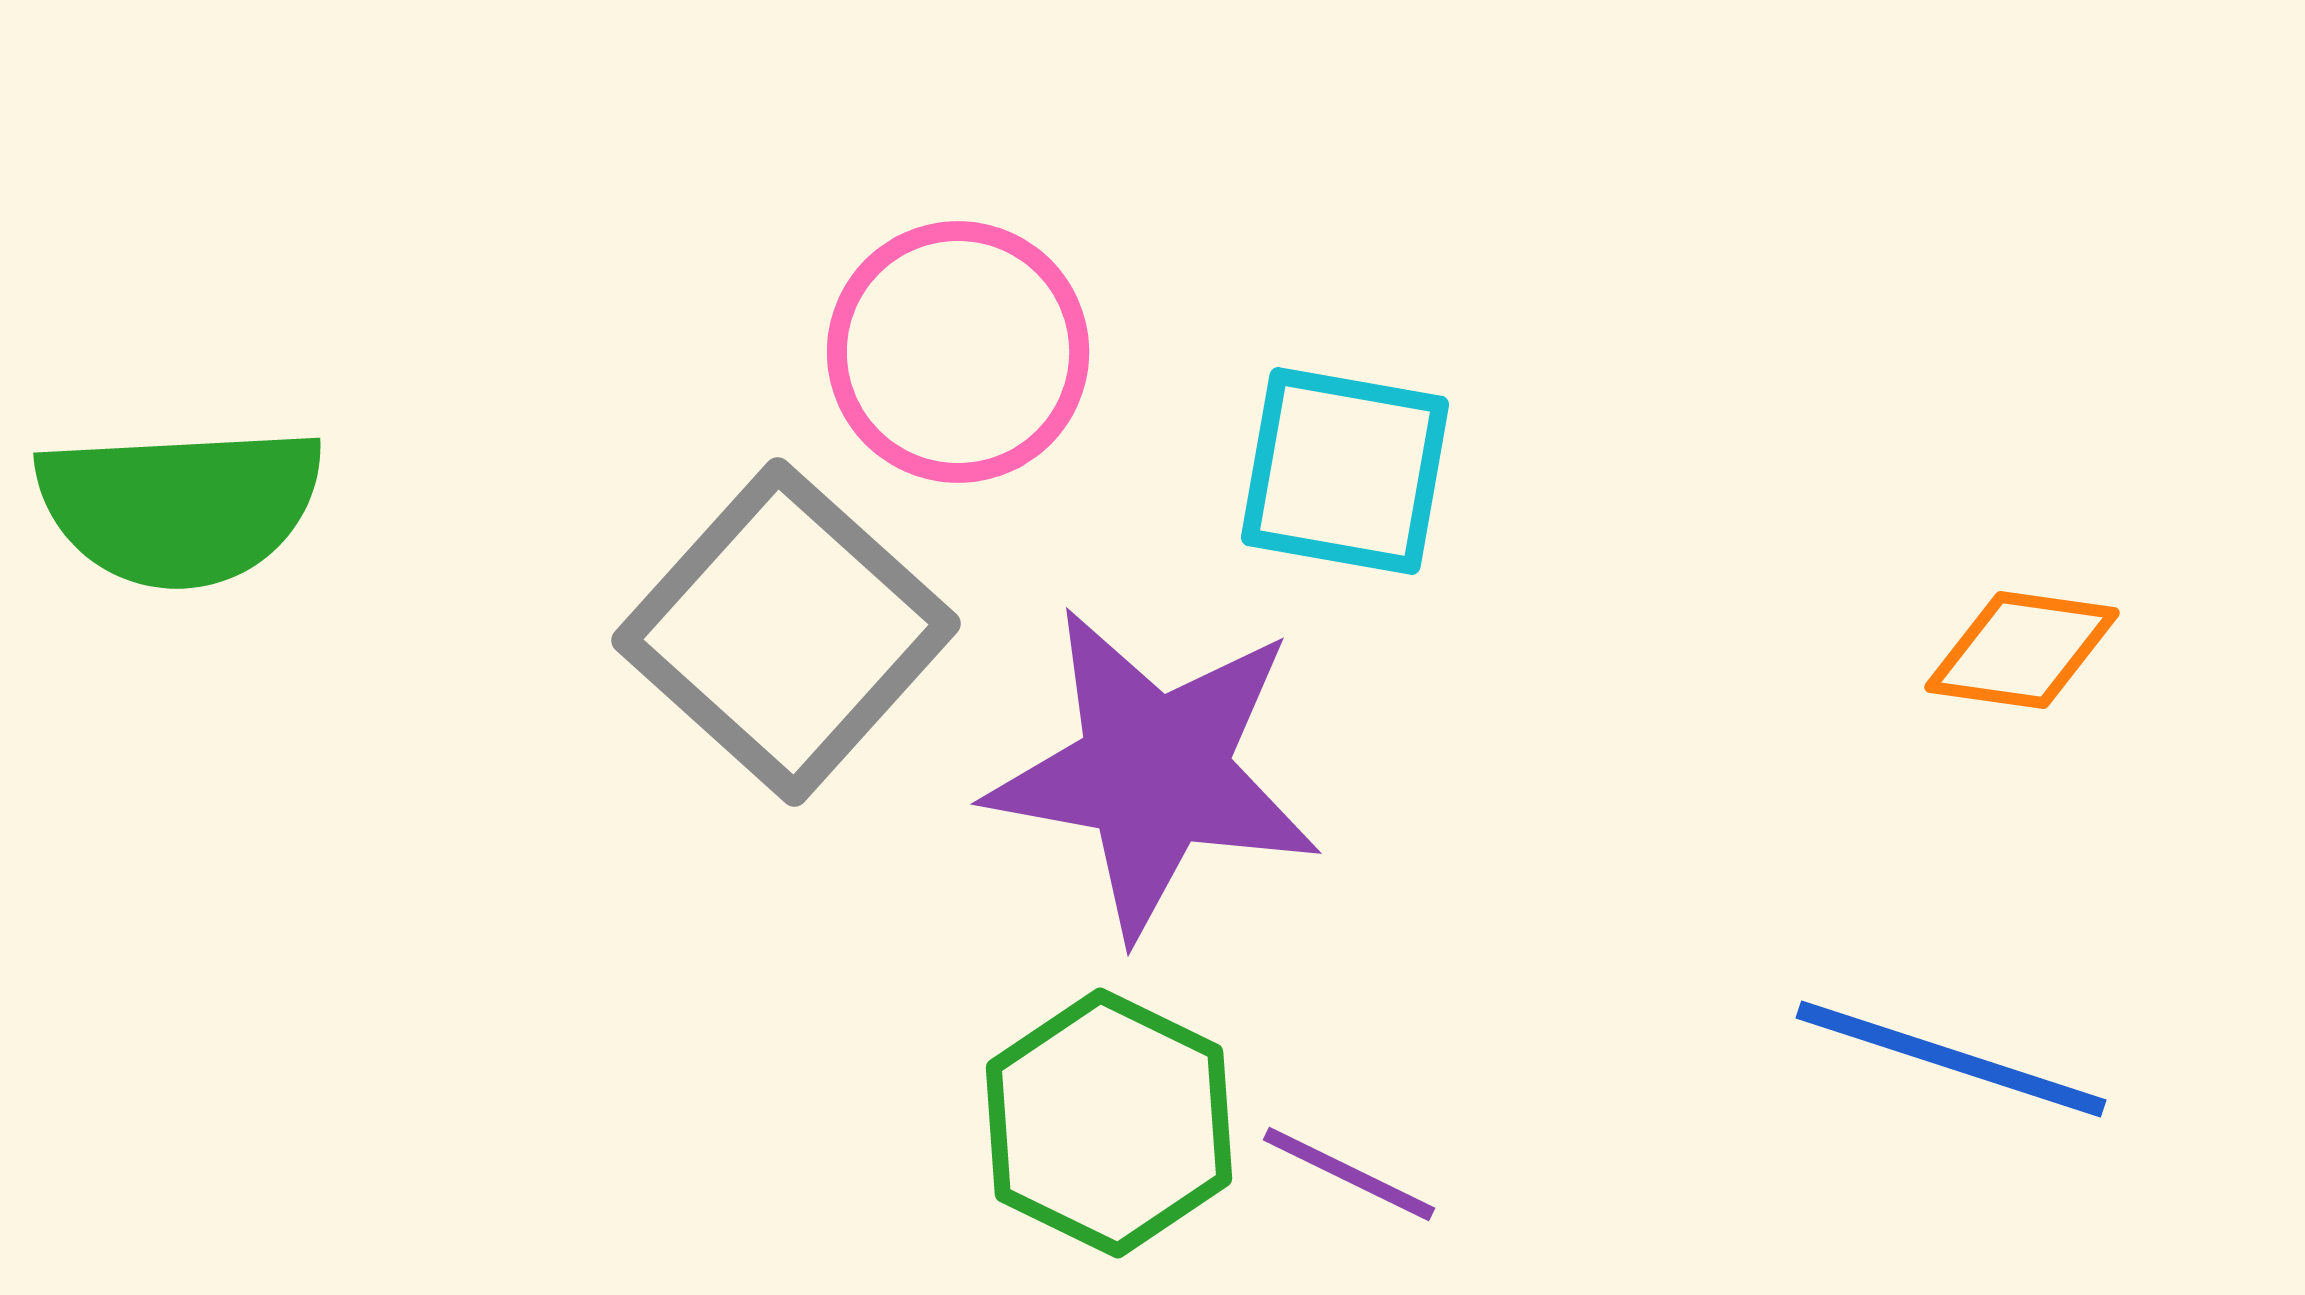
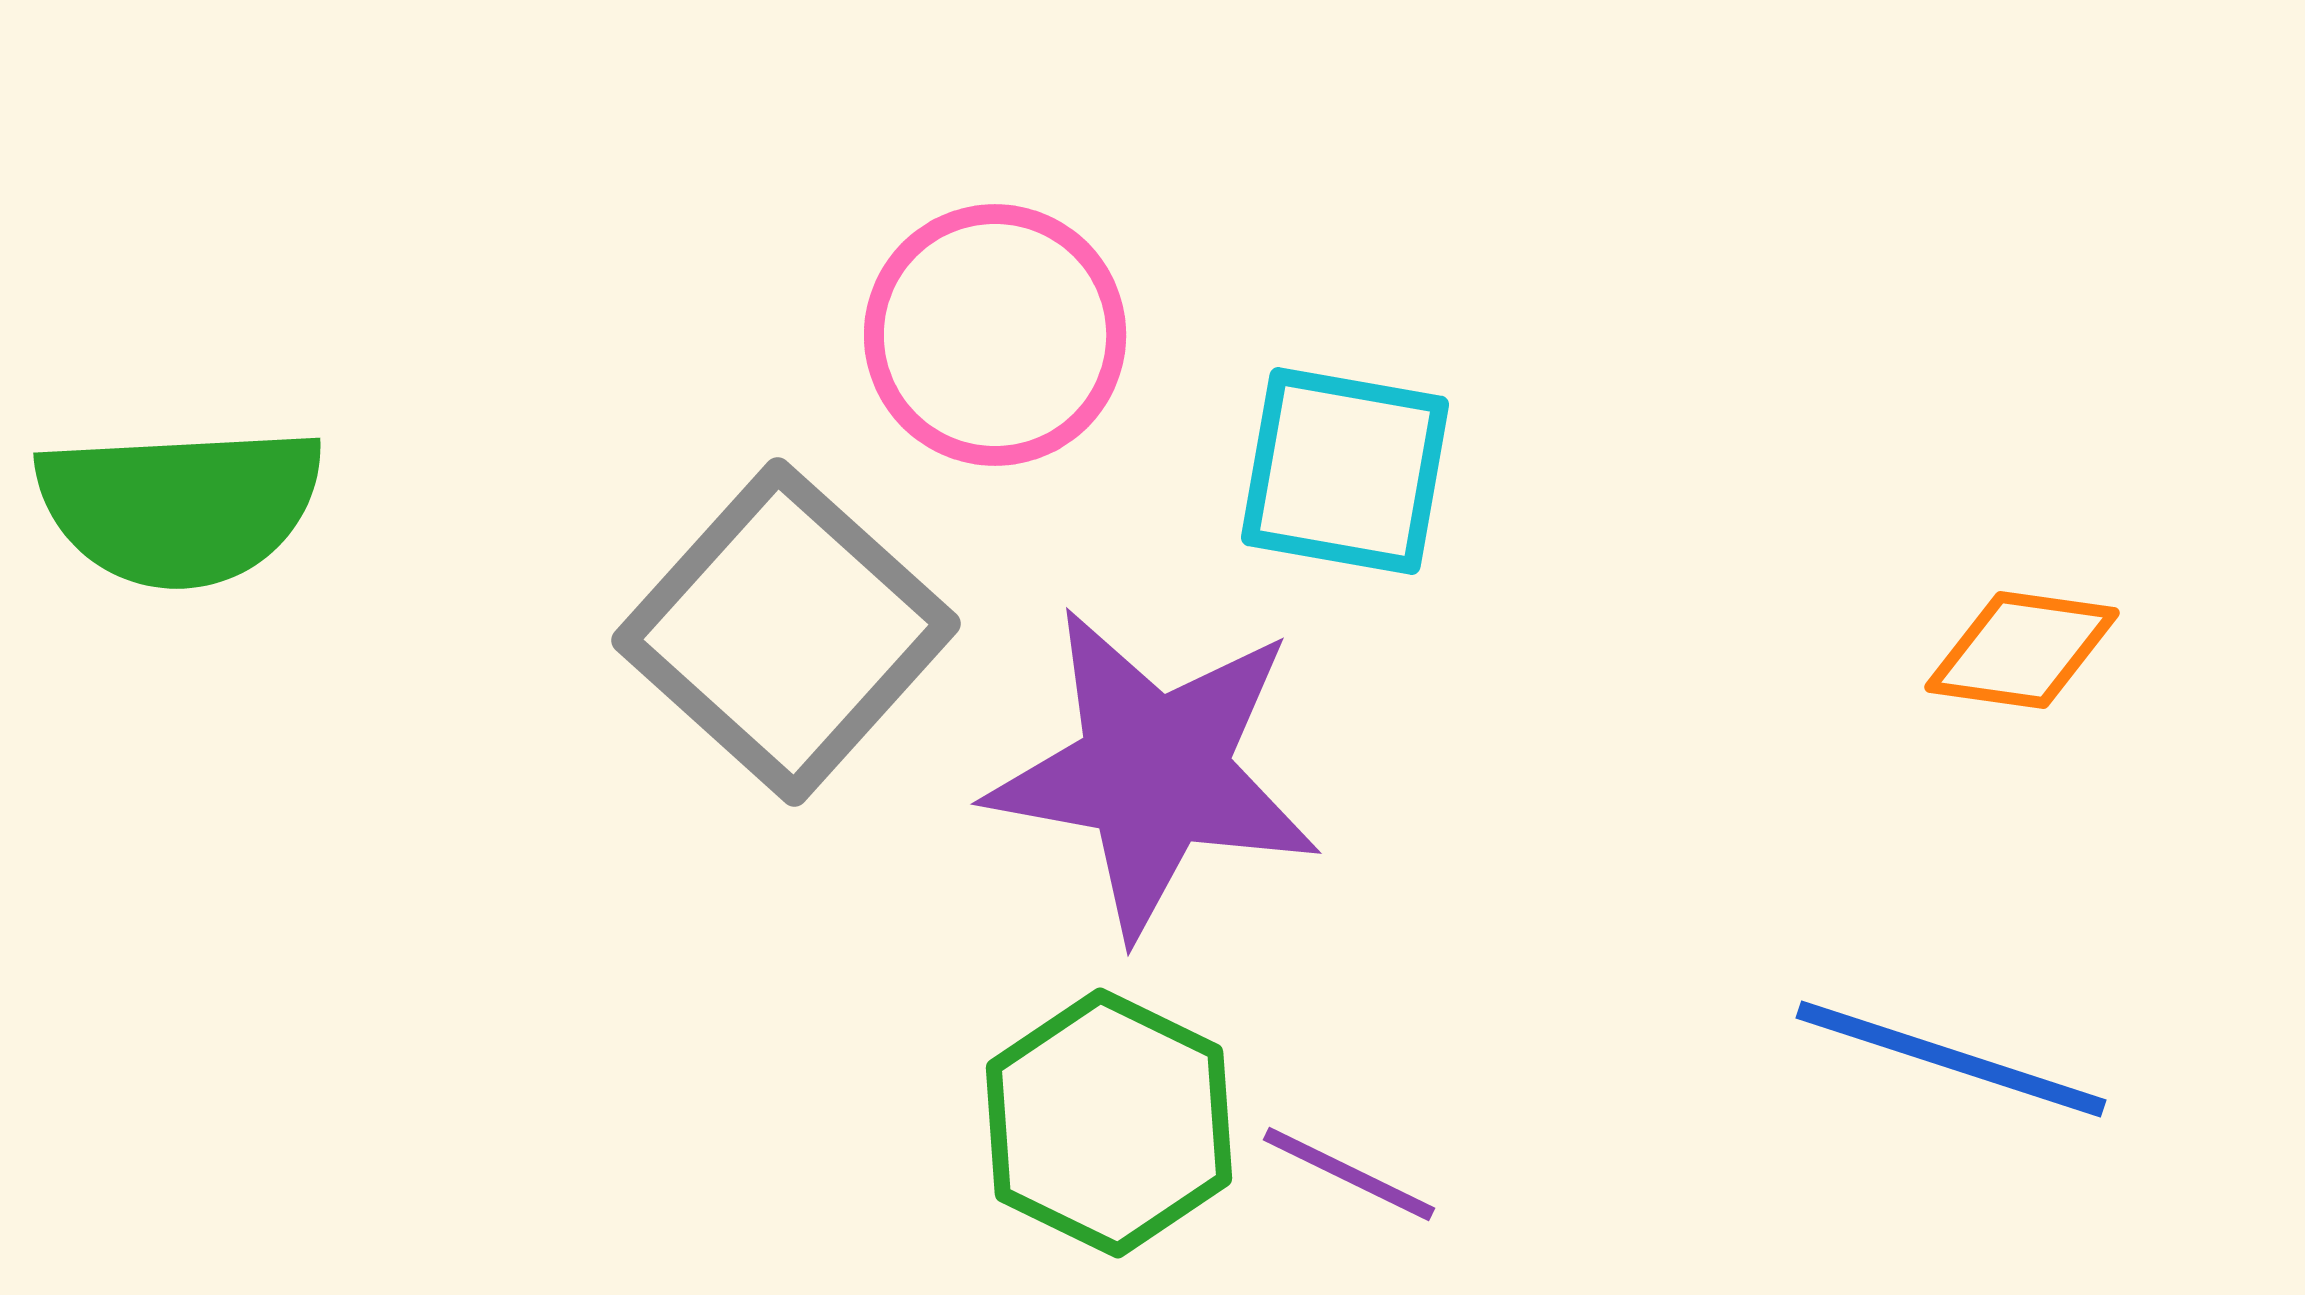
pink circle: moved 37 px right, 17 px up
